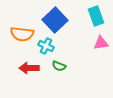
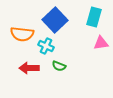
cyan rectangle: moved 2 px left, 1 px down; rotated 36 degrees clockwise
